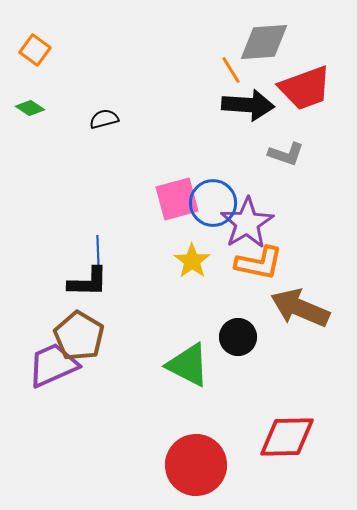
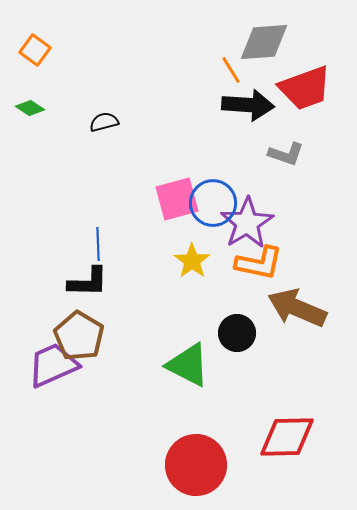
black semicircle: moved 3 px down
blue line: moved 8 px up
brown arrow: moved 3 px left
black circle: moved 1 px left, 4 px up
